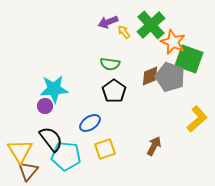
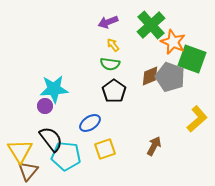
yellow arrow: moved 11 px left, 13 px down
green square: moved 3 px right
